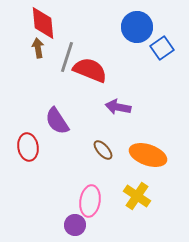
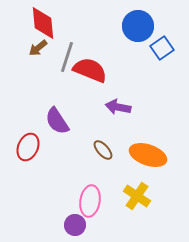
blue circle: moved 1 px right, 1 px up
brown arrow: rotated 120 degrees counterclockwise
red ellipse: rotated 32 degrees clockwise
